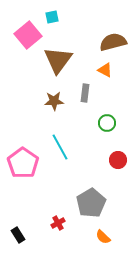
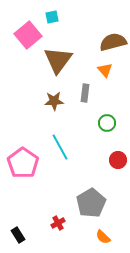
orange triangle: rotated 21 degrees clockwise
